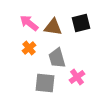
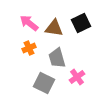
black square: rotated 12 degrees counterclockwise
brown triangle: moved 1 px right, 1 px down
orange cross: rotated 16 degrees clockwise
gray square: moved 1 px left; rotated 20 degrees clockwise
